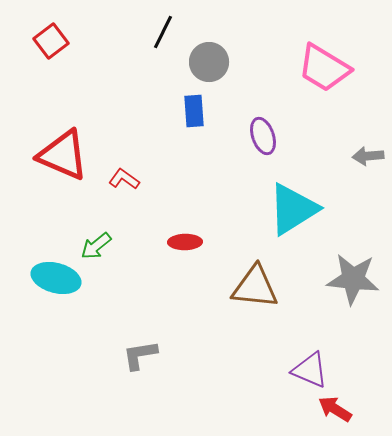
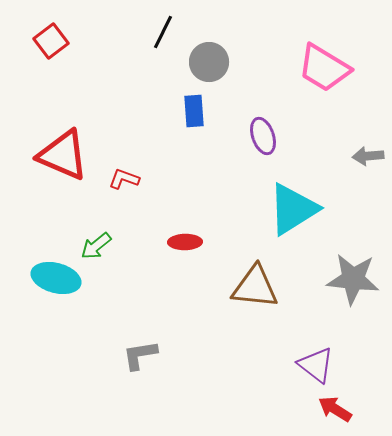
red L-shape: rotated 16 degrees counterclockwise
purple triangle: moved 6 px right, 5 px up; rotated 15 degrees clockwise
